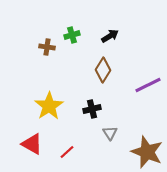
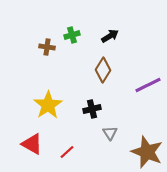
yellow star: moved 1 px left, 1 px up
